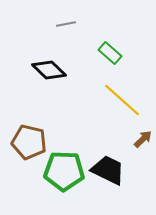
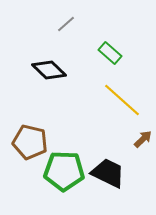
gray line: rotated 30 degrees counterclockwise
brown pentagon: moved 1 px right
black trapezoid: moved 3 px down
